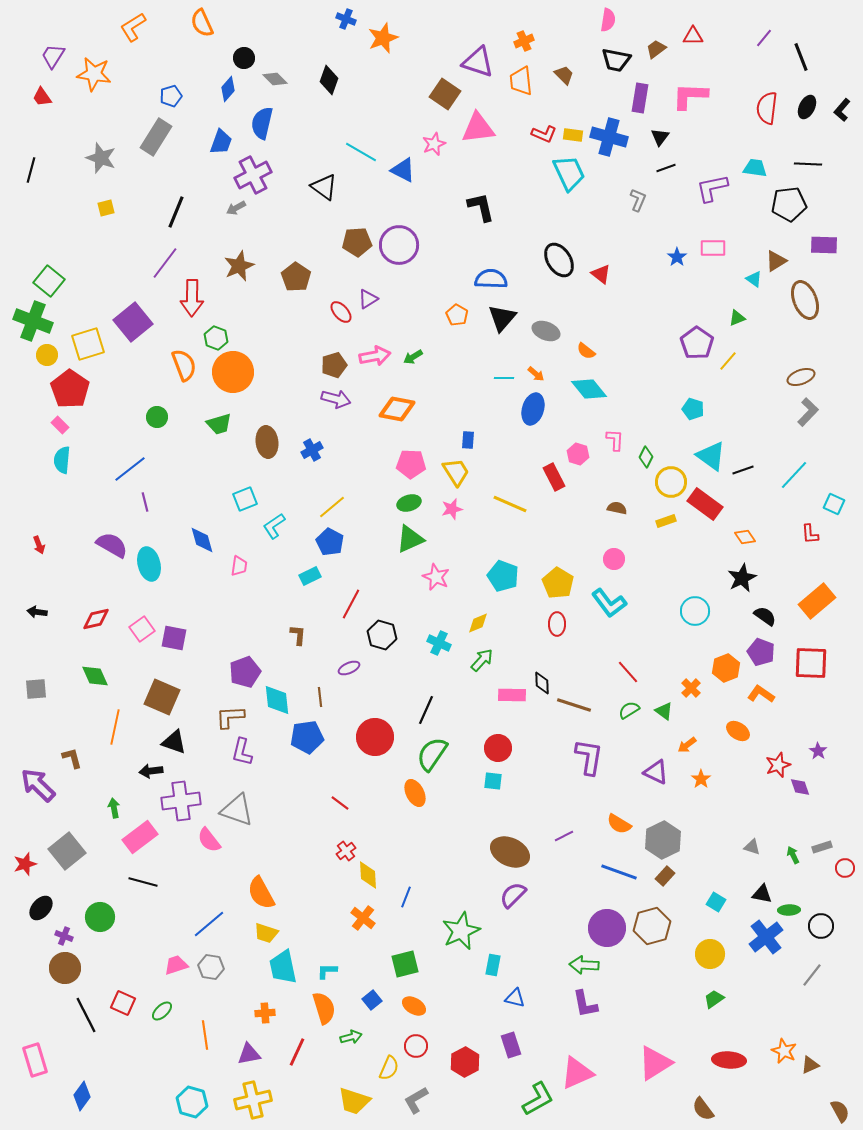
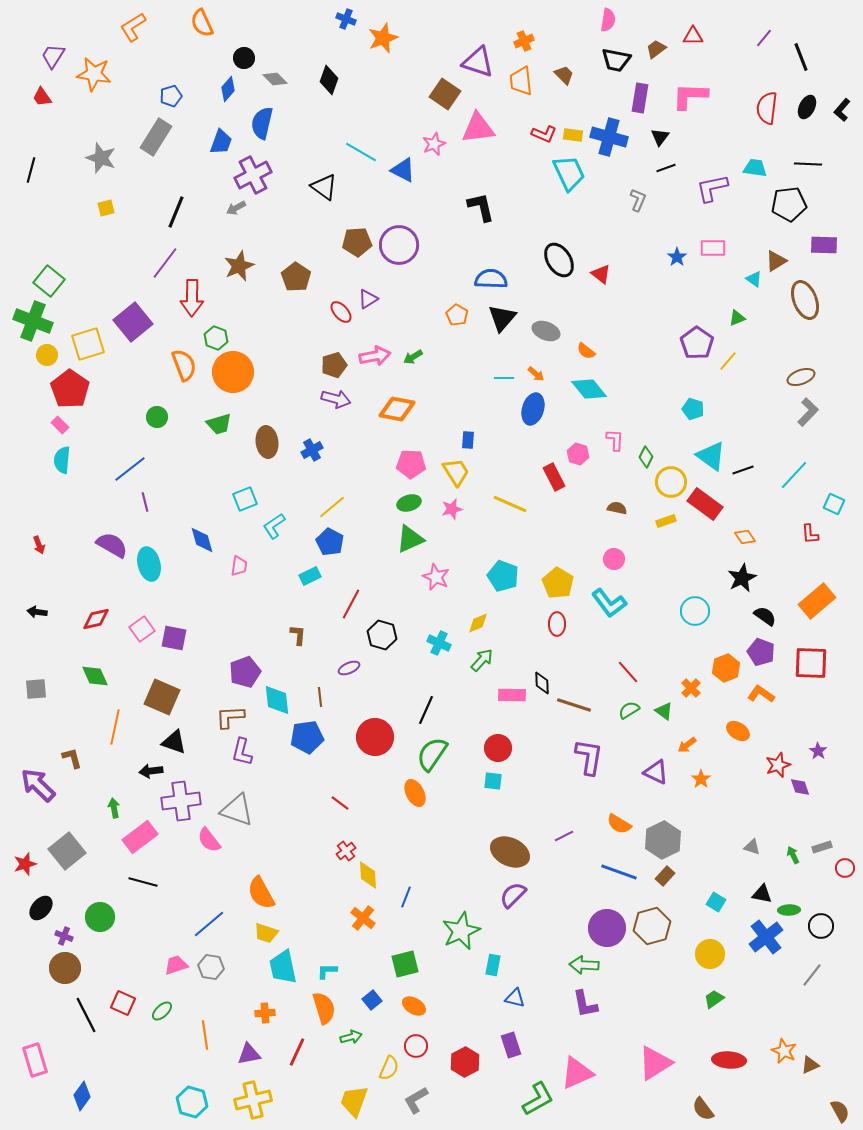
yellow trapezoid at (354, 1101): rotated 92 degrees clockwise
